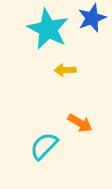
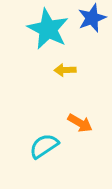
cyan semicircle: rotated 12 degrees clockwise
